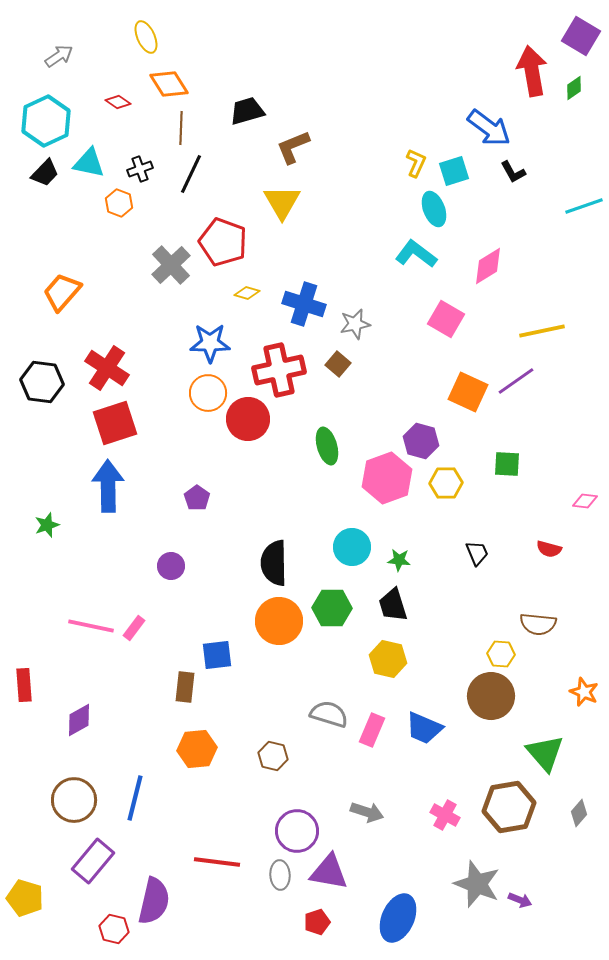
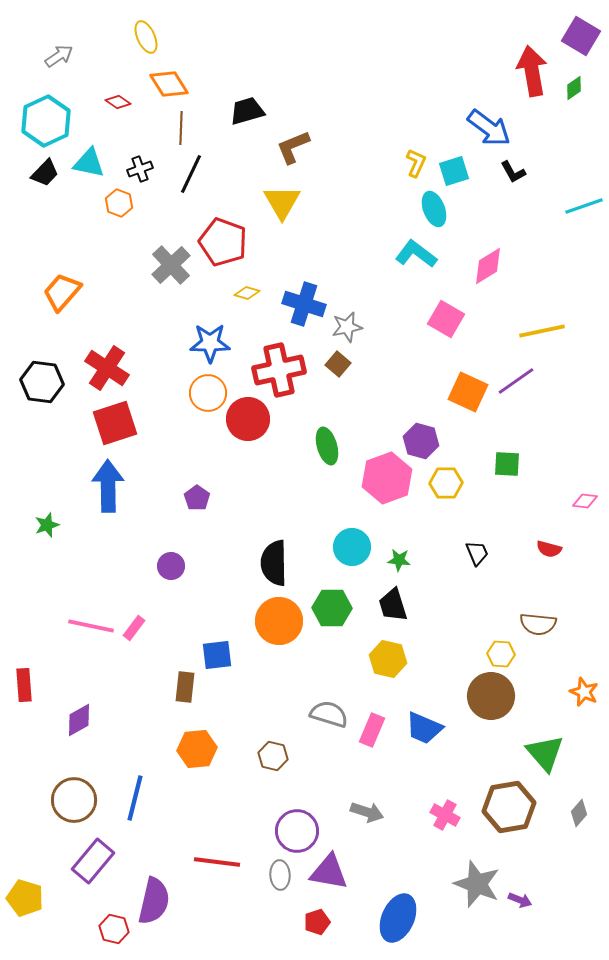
gray star at (355, 324): moved 8 px left, 3 px down
